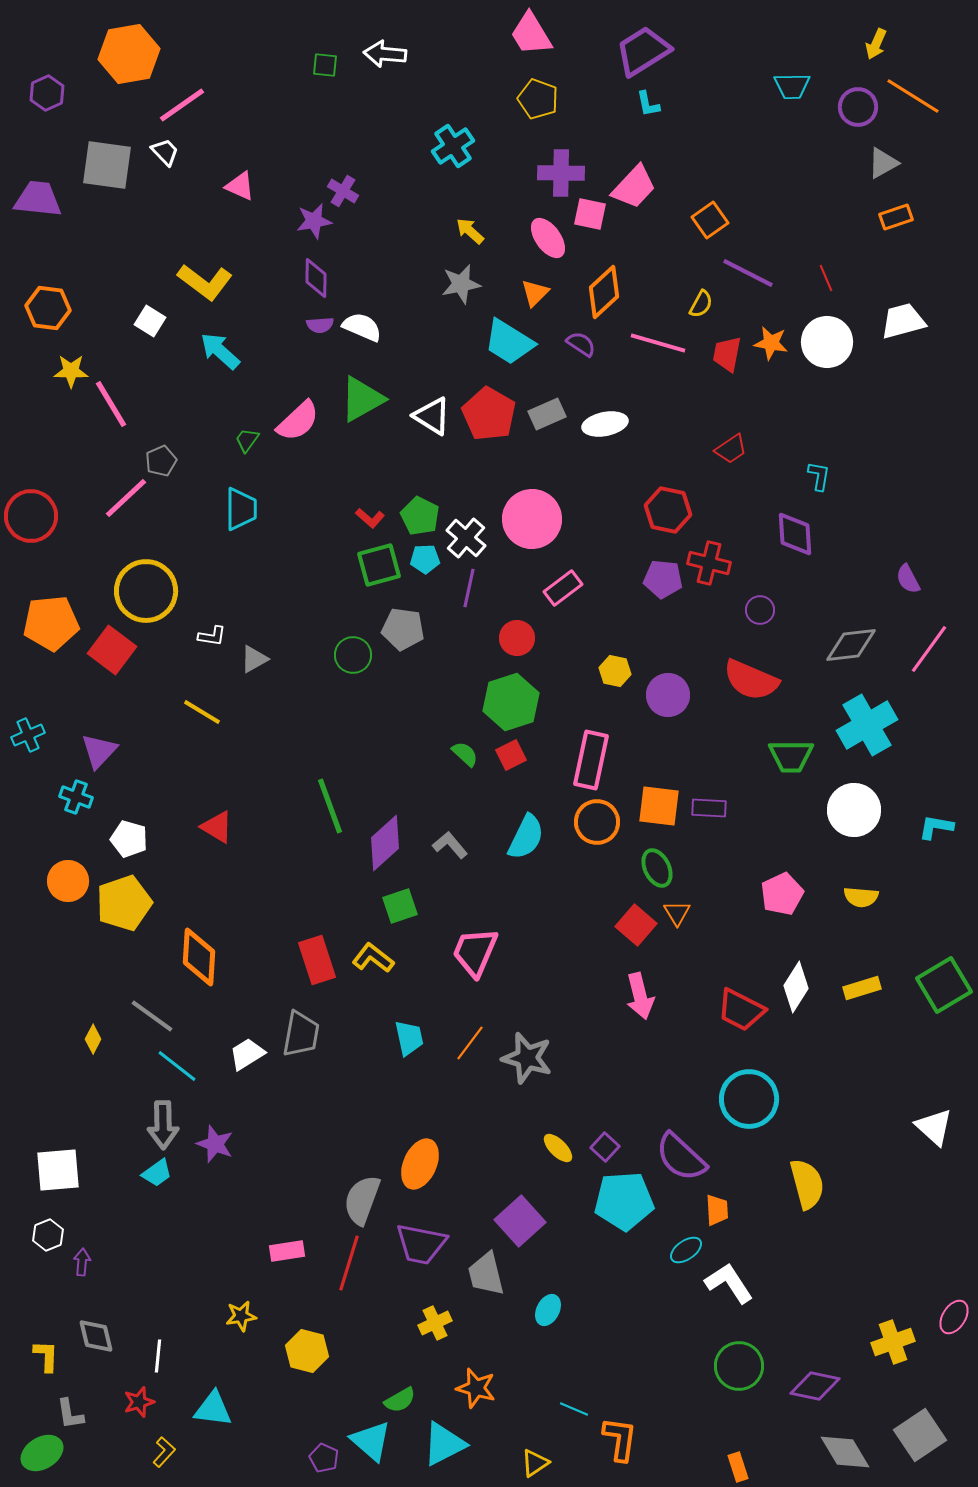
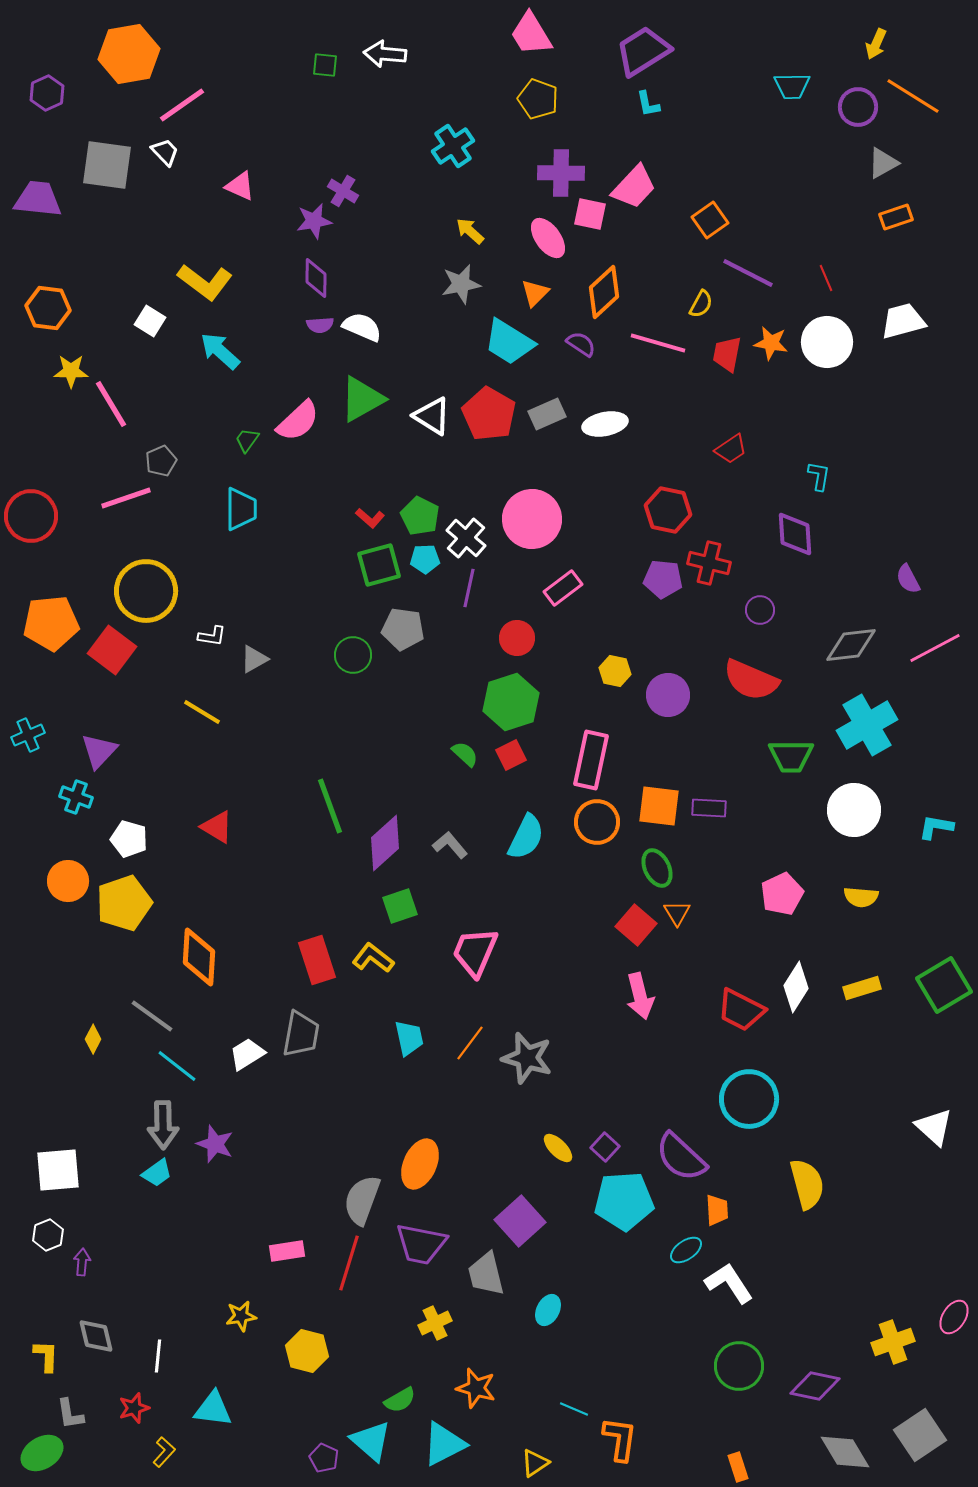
pink line at (126, 498): rotated 24 degrees clockwise
pink line at (929, 649): moved 6 px right, 1 px up; rotated 26 degrees clockwise
red star at (139, 1402): moved 5 px left, 6 px down
